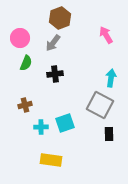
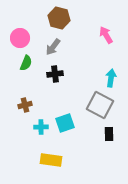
brown hexagon: moved 1 px left; rotated 25 degrees counterclockwise
gray arrow: moved 4 px down
